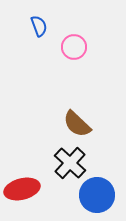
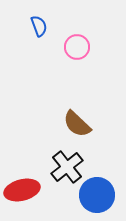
pink circle: moved 3 px right
black cross: moved 3 px left, 4 px down; rotated 8 degrees clockwise
red ellipse: moved 1 px down
